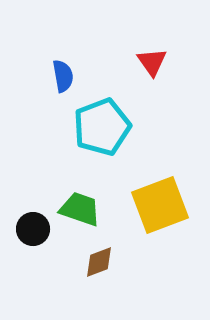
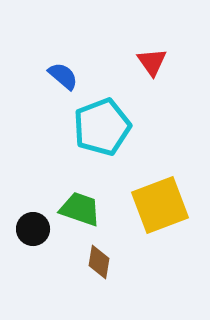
blue semicircle: rotated 40 degrees counterclockwise
brown diamond: rotated 60 degrees counterclockwise
